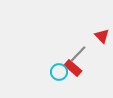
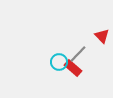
cyan circle: moved 10 px up
